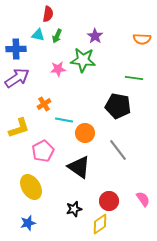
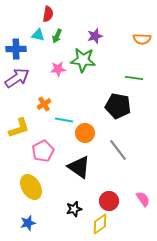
purple star: rotated 21 degrees clockwise
